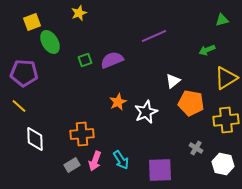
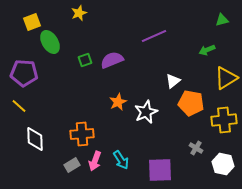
yellow cross: moved 2 px left
